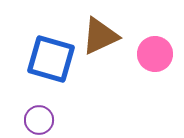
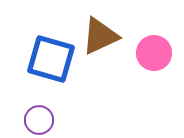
pink circle: moved 1 px left, 1 px up
